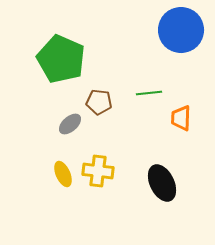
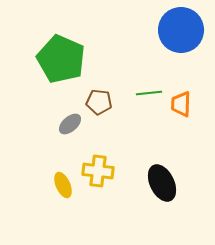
orange trapezoid: moved 14 px up
yellow ellipse: moved 11 px down
